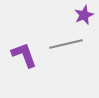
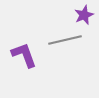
gray line: moved 1 px left, 4 px up
